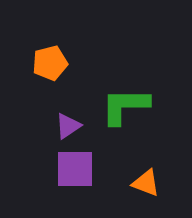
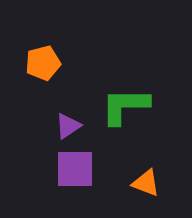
orange pentagon: moved 7 px left
